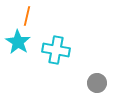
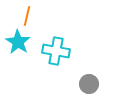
cyan cross: moved 1 px down
gray circle: moved 8 px left, 1 px down
